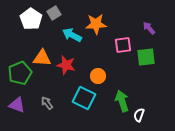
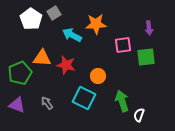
purple arrow: rotated 144 degrees counterclockwise
